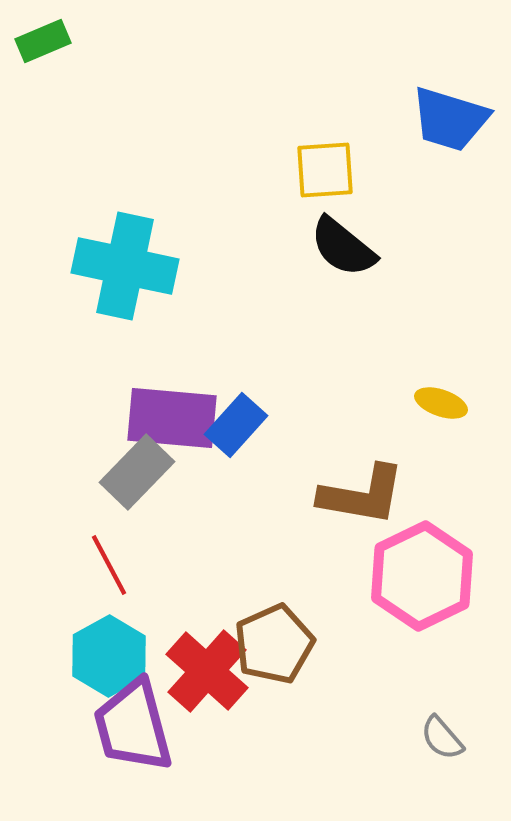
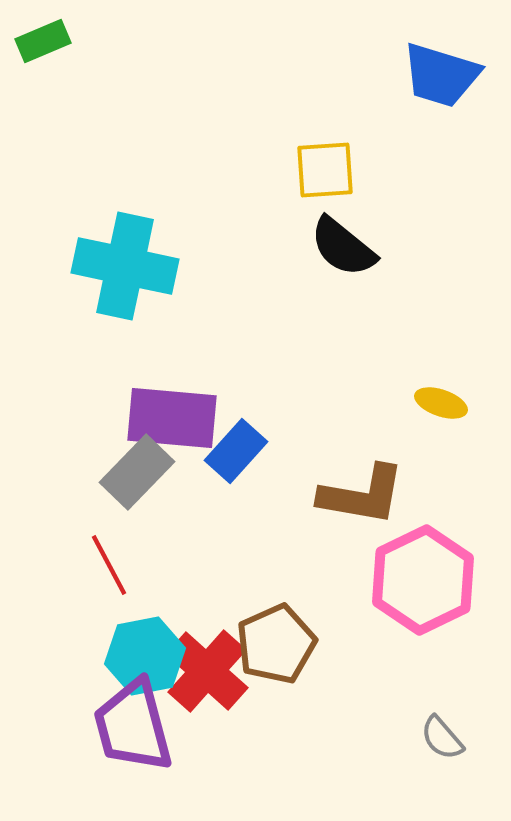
blue trapezoid: moved 9 px left, 44 px up
blue rectangle: moved 26 px down
pink hexagon: moved 1 px right, 4 px down
brown pentagon: moved 2 px right
cyan hexagon: moved 36 px right; rotated 18 degrees clockwise
